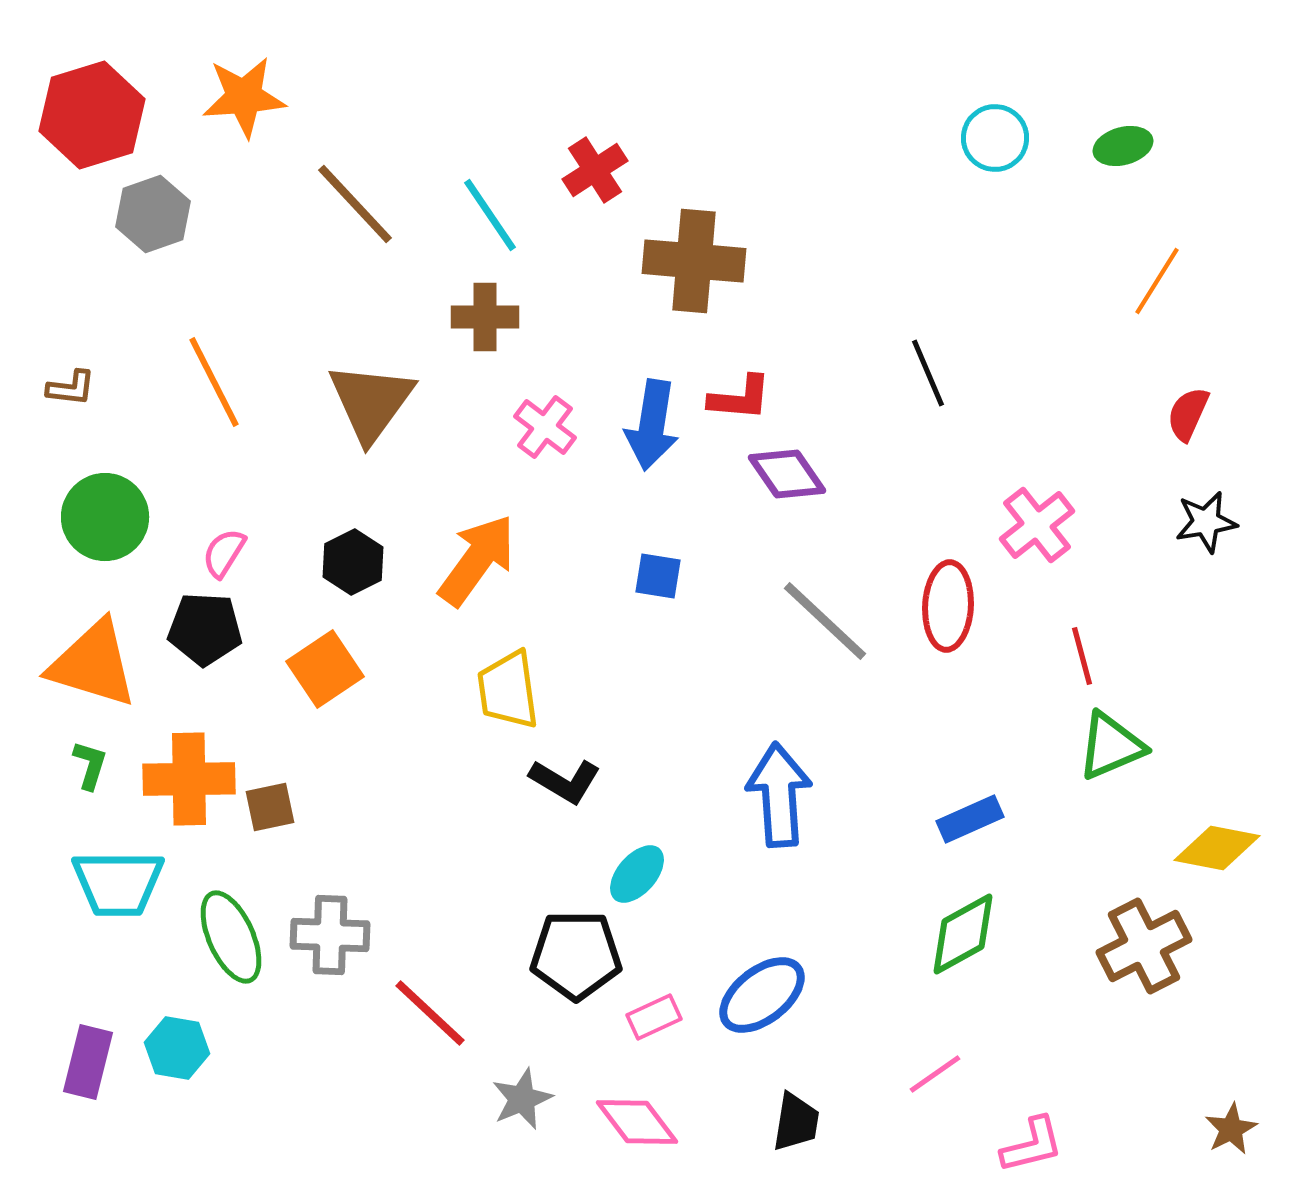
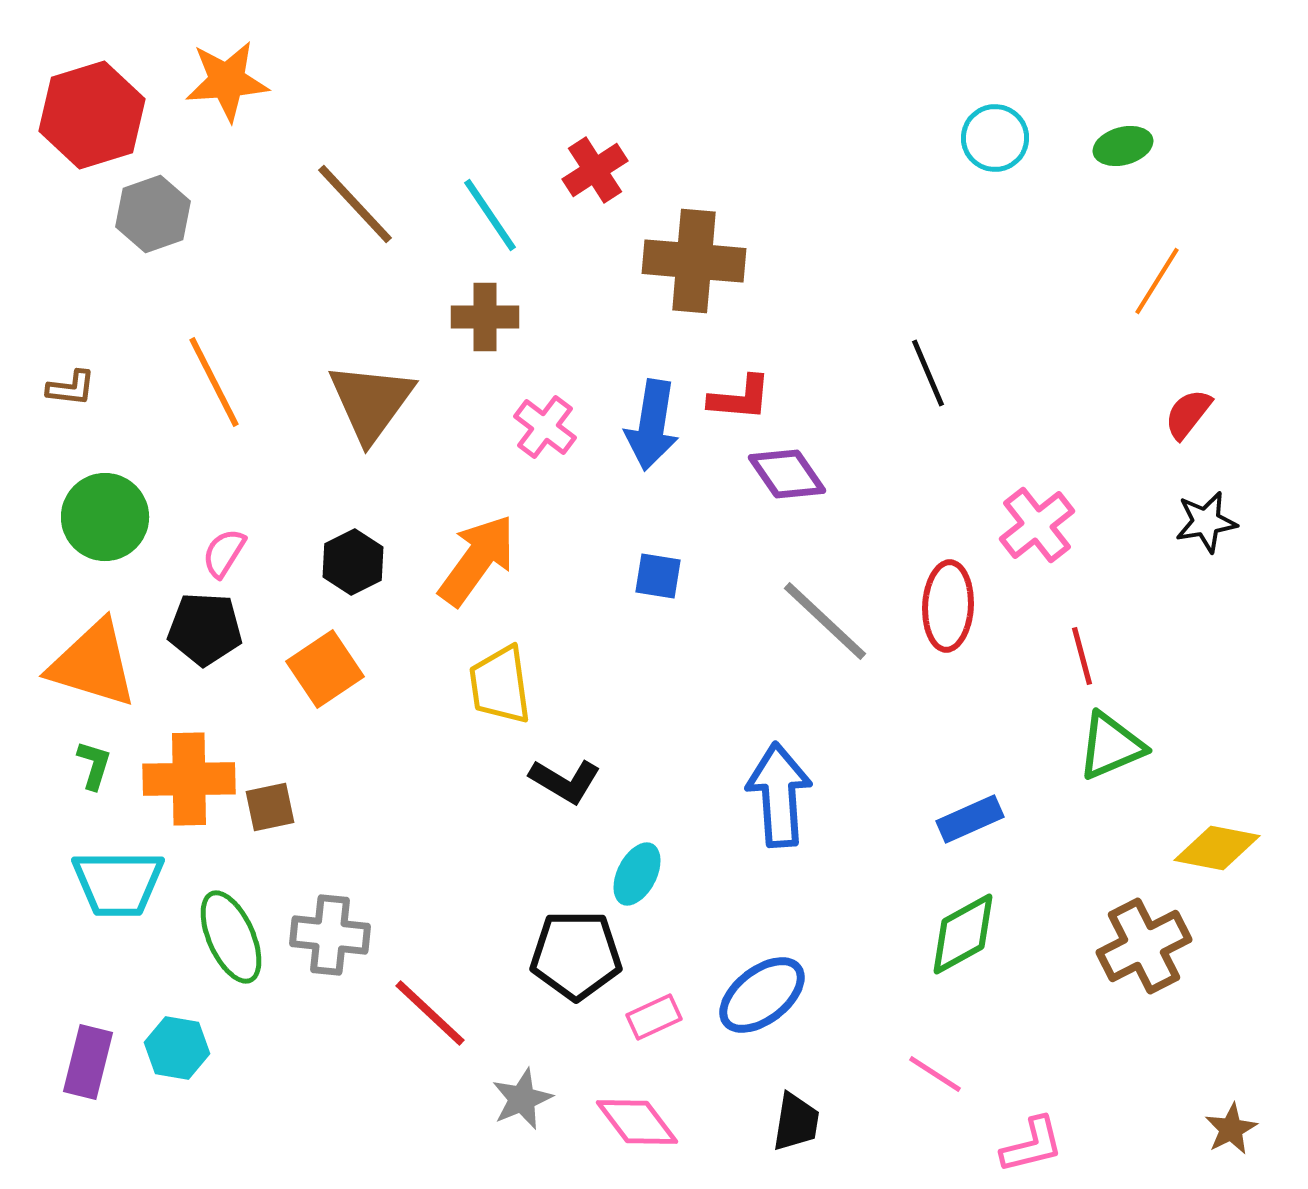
orange star at (244, 97): moved 17 px left, 16 px up
red semicircle at (1188, 414): rotated 14 degrees clockwise
yellow trapezoid at (508, 690): moved 8 px left, 5 px up
green L-shape at (90, 765): moved 4 px right
cyan ellipse at (637, 874): rotated 14 degrees counterclockwise
gray cross at (330, 935): rotated 4 degrees clockwise
pink line at (935, 1074): rotated 68 degrees clockwise
